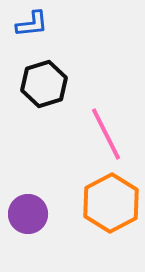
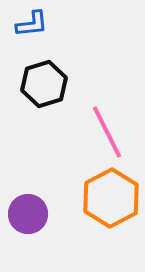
pink line: moved 1 px right, 2 px up
orange hexagon: moved 5 px up
